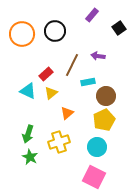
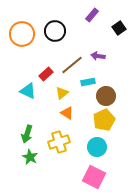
brown line: rotated 25 degrees clockwise
yellow triangle: moved 11 px right
orange triangle: rotated 48 degrees counterclockwise
green arrow: moved 1 px left
